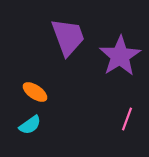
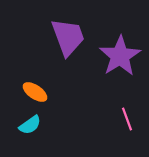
pink line: rotated 40 degrees counterclockwise
